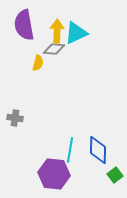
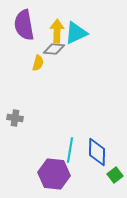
blue diamond: moved 1 px left, 2 px down
